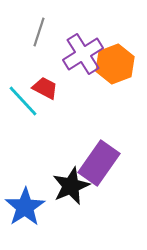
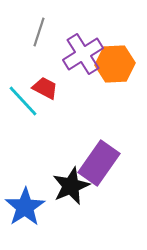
orange hexagon: rotated 18 degrees clockwise
